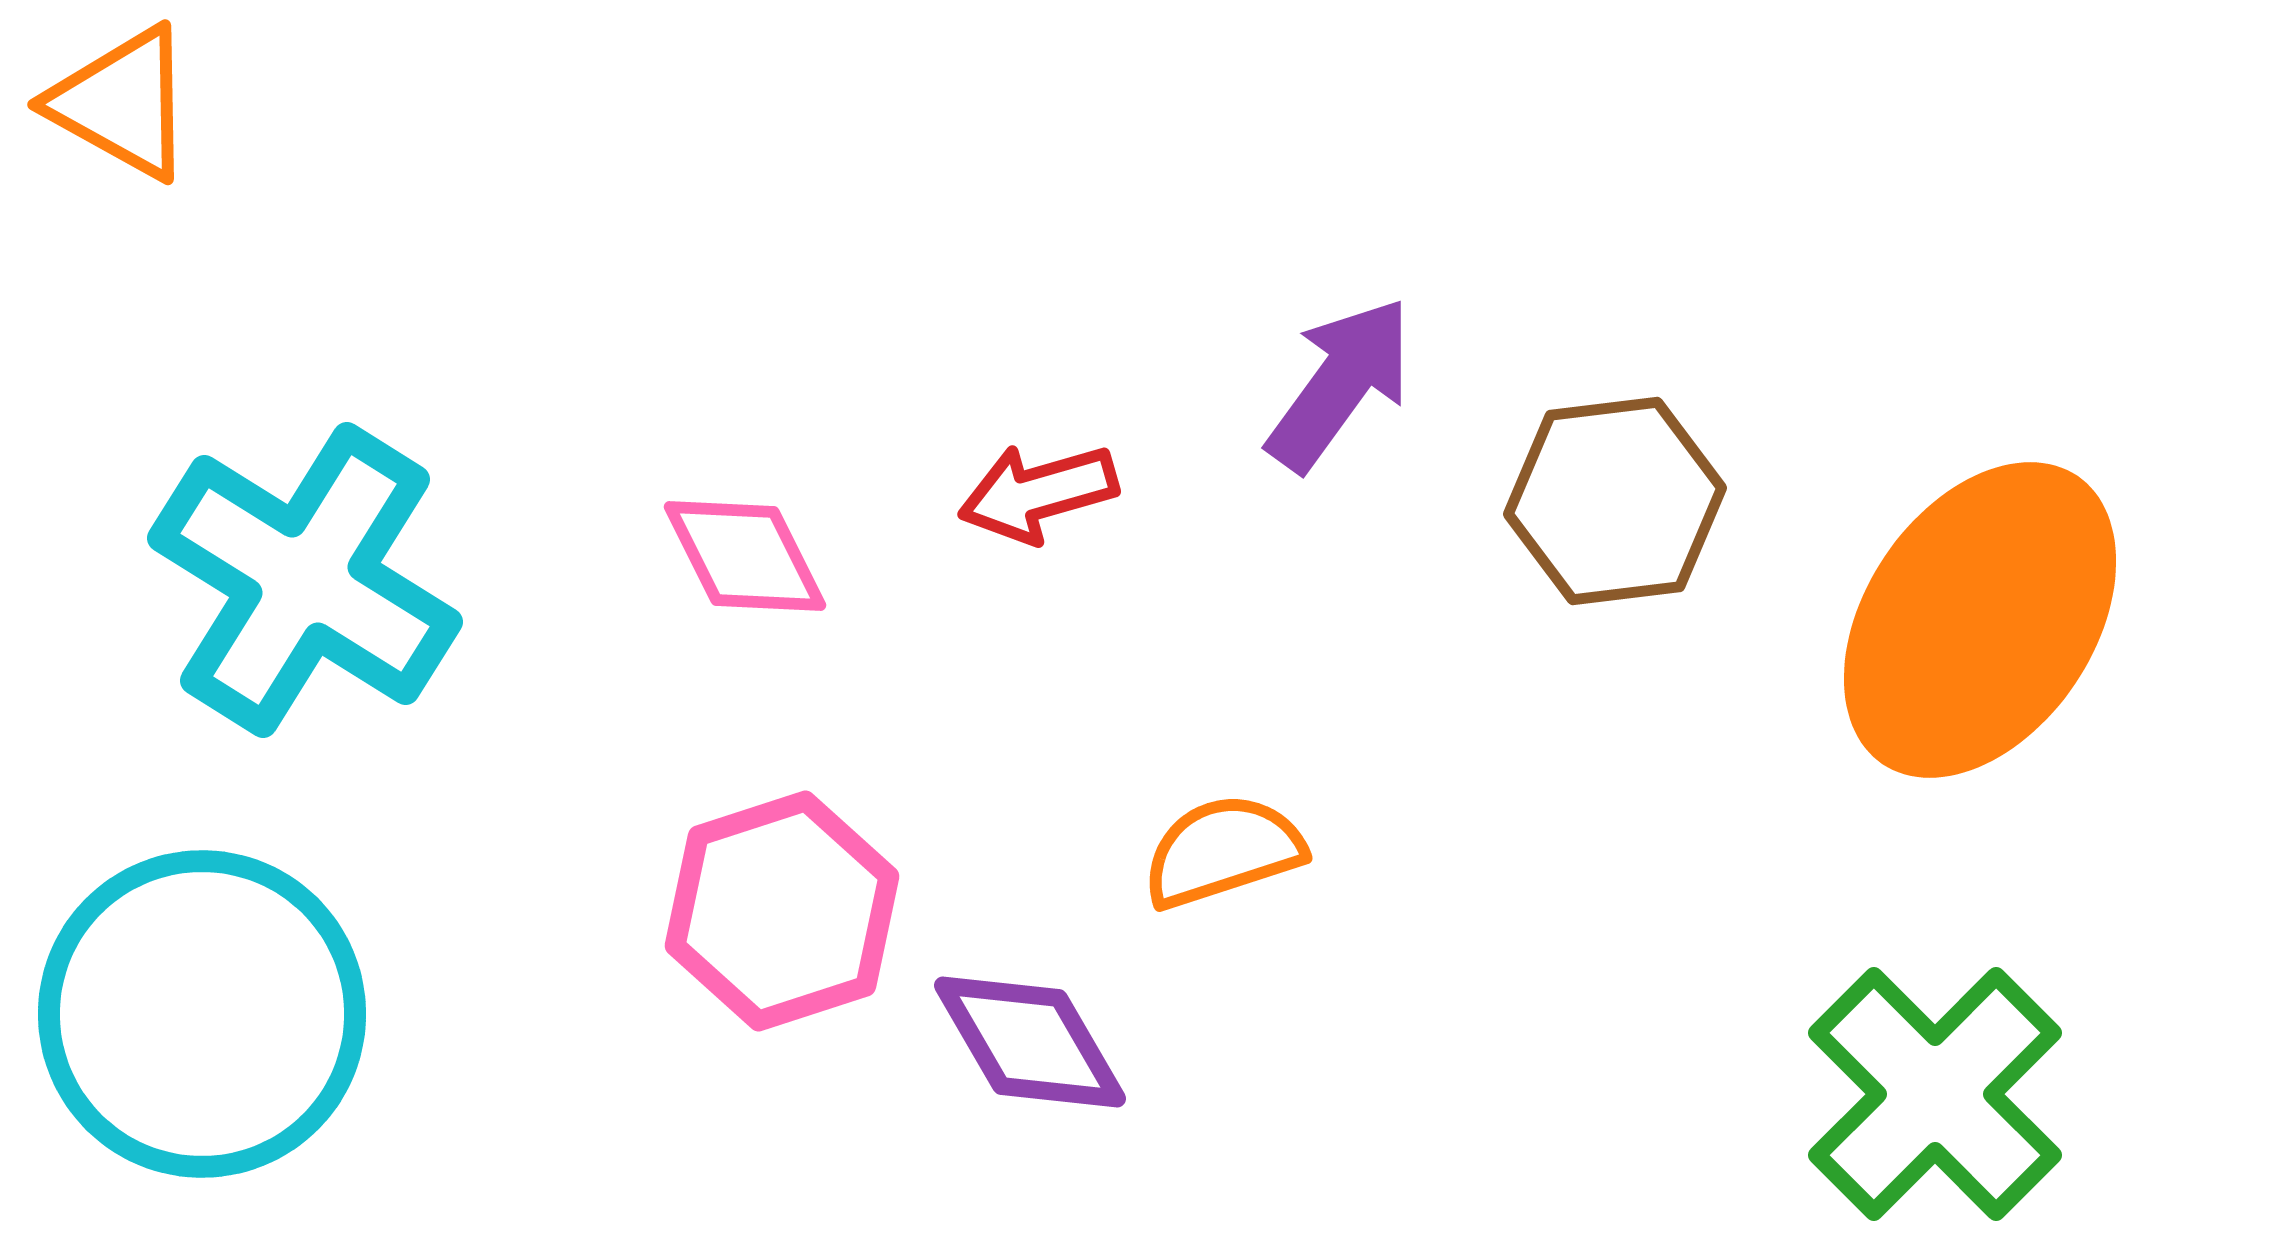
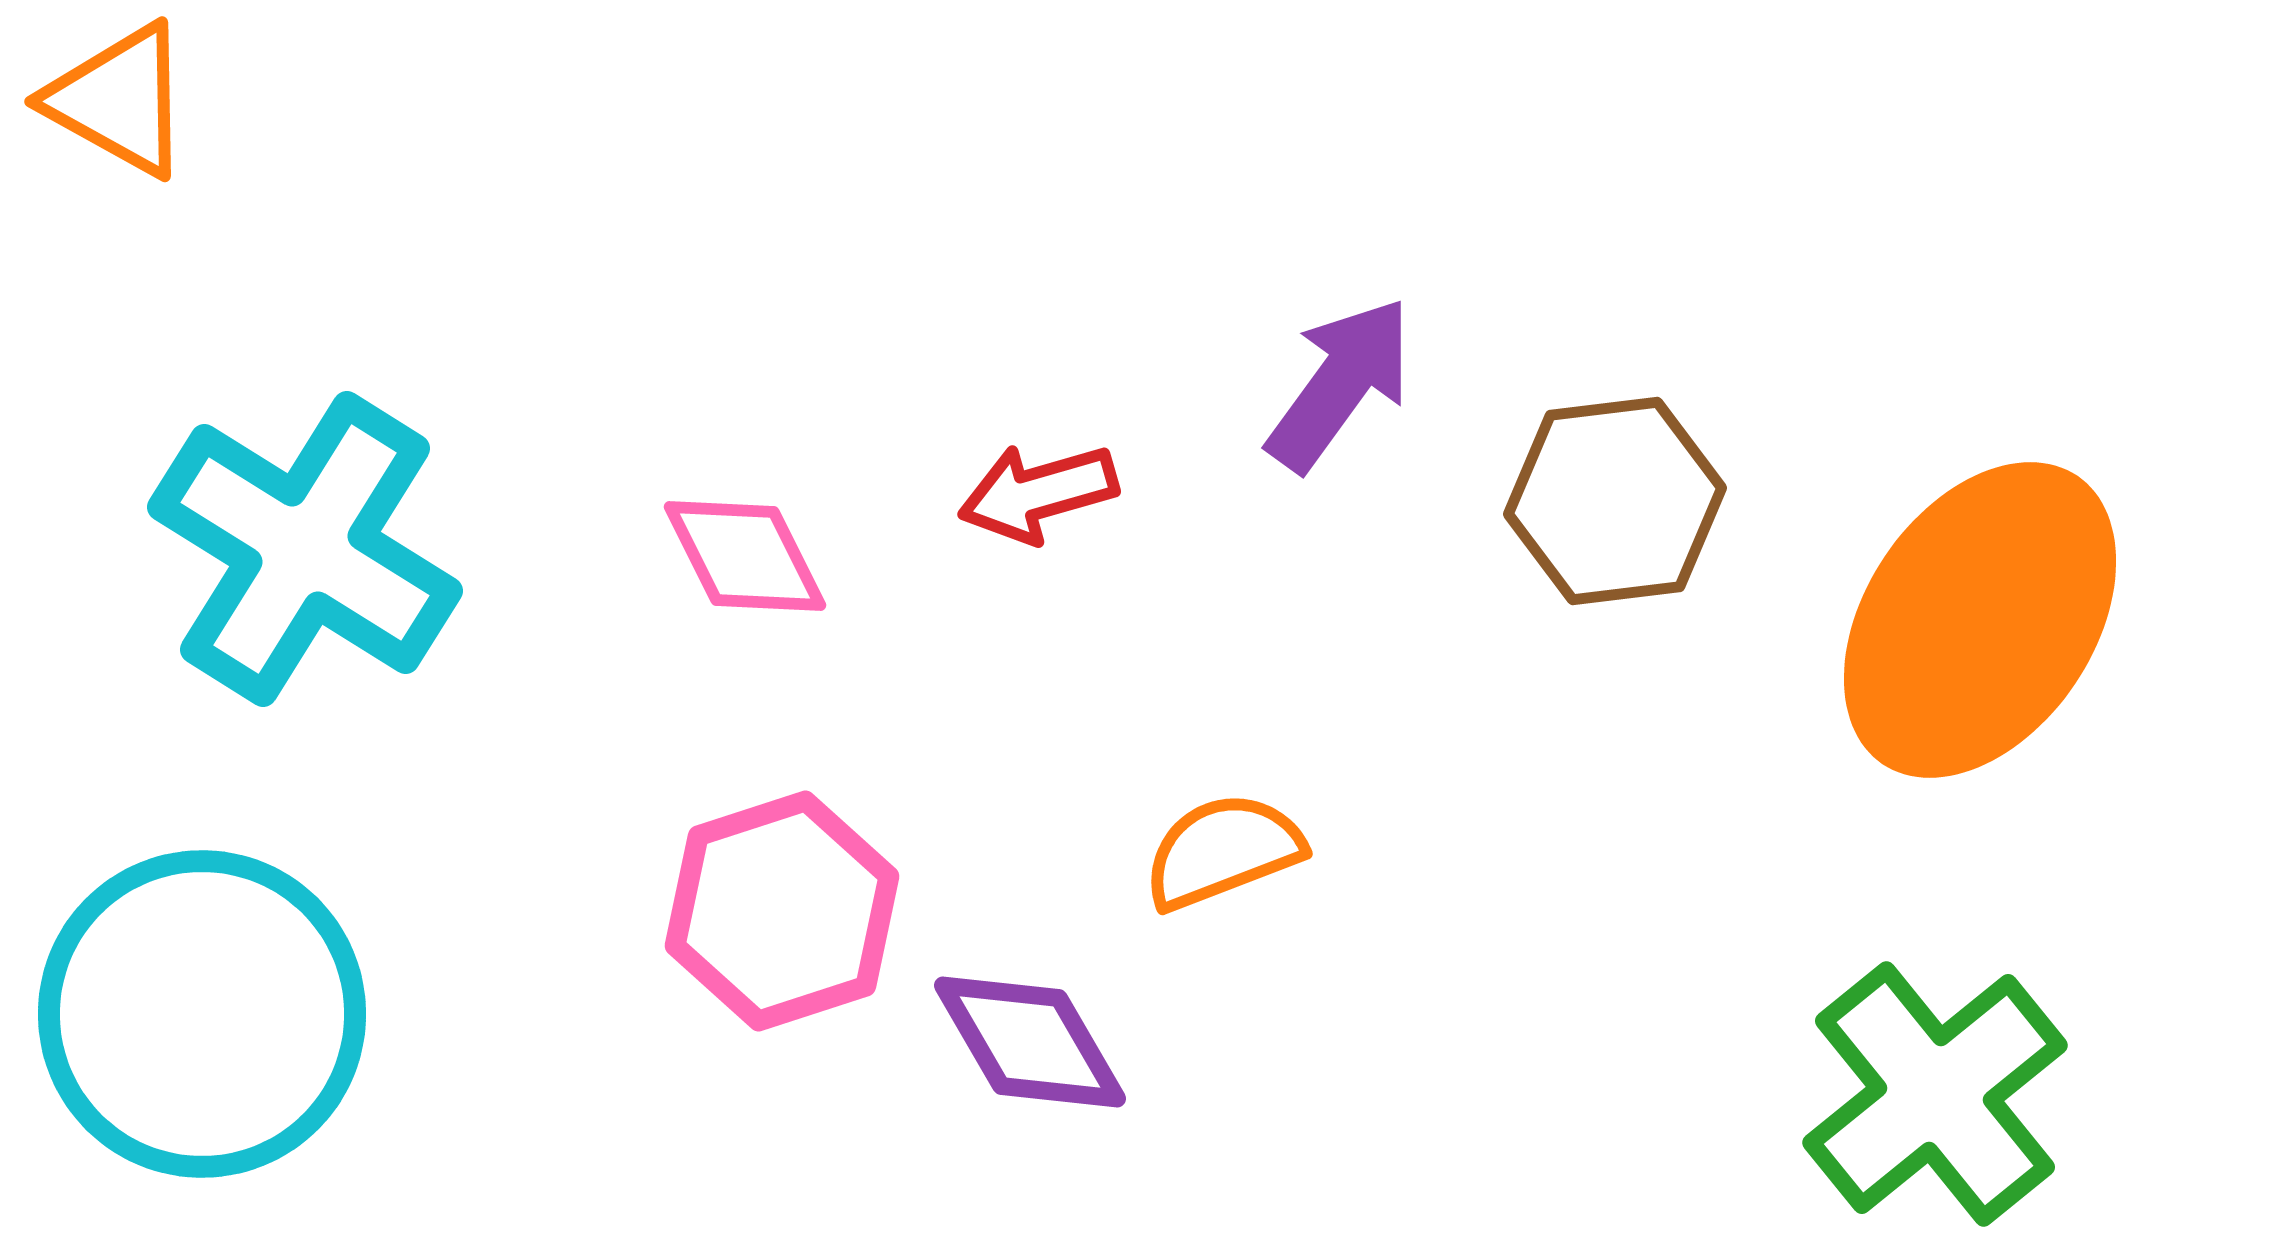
orange triangle: moved 3 px left, 3 px up
cyan cross: moved 31 px up
orange semicircle: rotated 3 degrees counterclockwise
green cross: rotated 6 degrees clockwise
